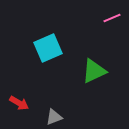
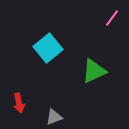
pink line: rotated 30 degrees counterclockwise
cyan square: rotated 16 degrees counterclockwise
red arrow: rotated 48 degrees clockwise
